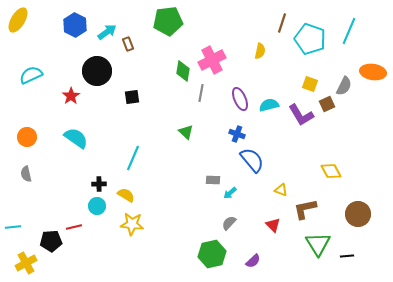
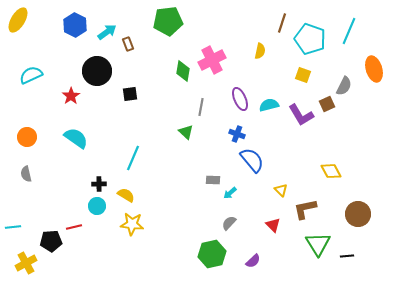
orange ellipse at (373, 72): moved 1 px right, 3 px up; rotated 65 degrees clockwise
yellow square at (310, 84): moved 7 px left, 9 px up
gray line at (201, 93): moved 14 px down
black square at (132, 97): moved 2 px left, 3 px up
yellow triangle at (281, 190): rotated 24 degrees clockwise
